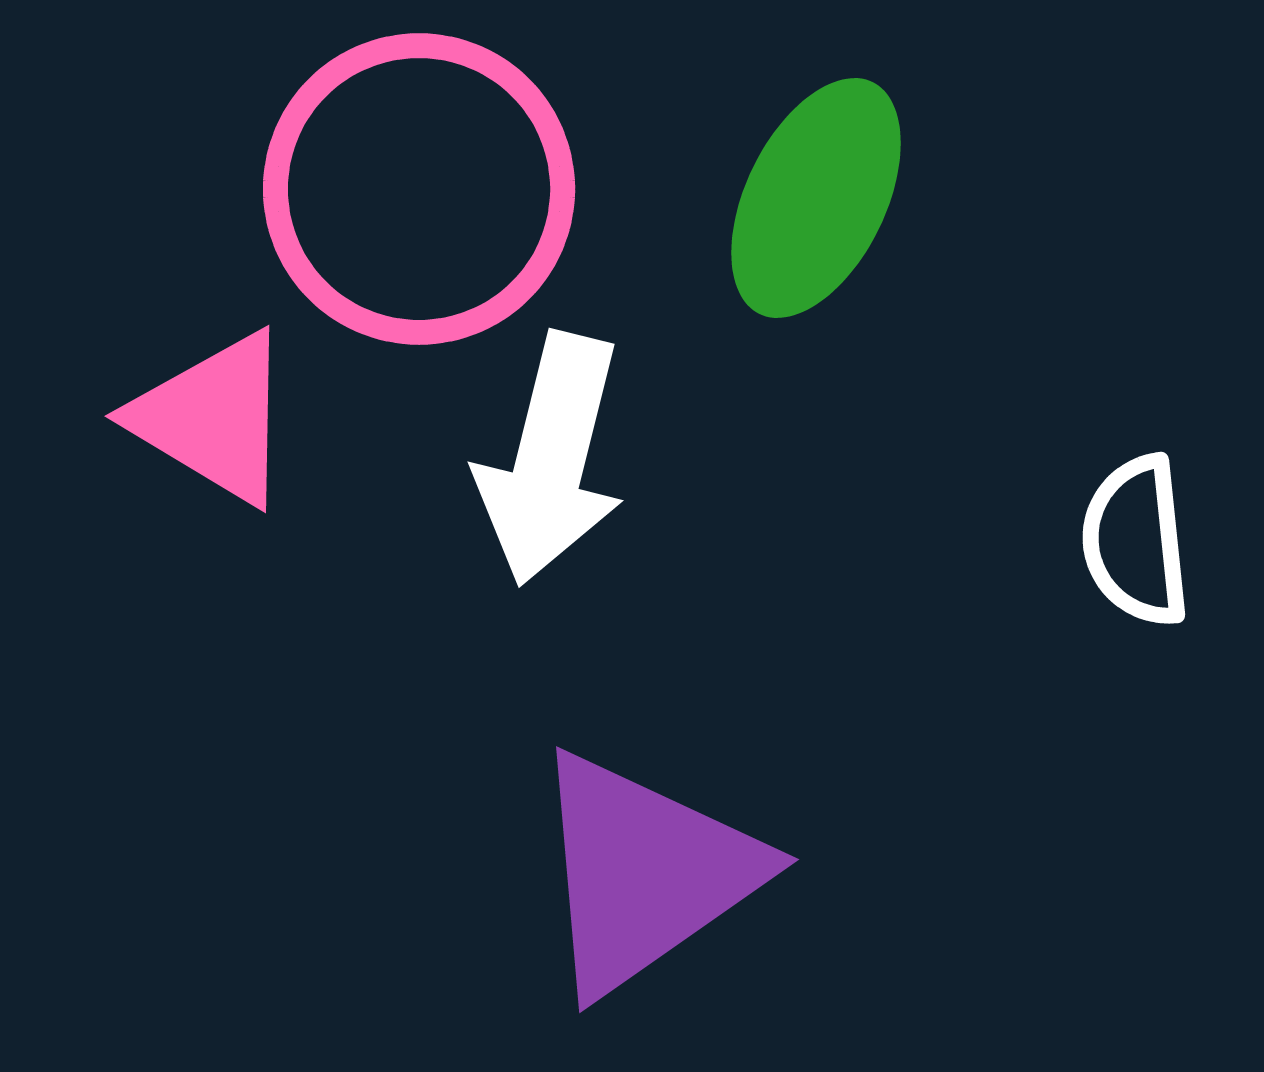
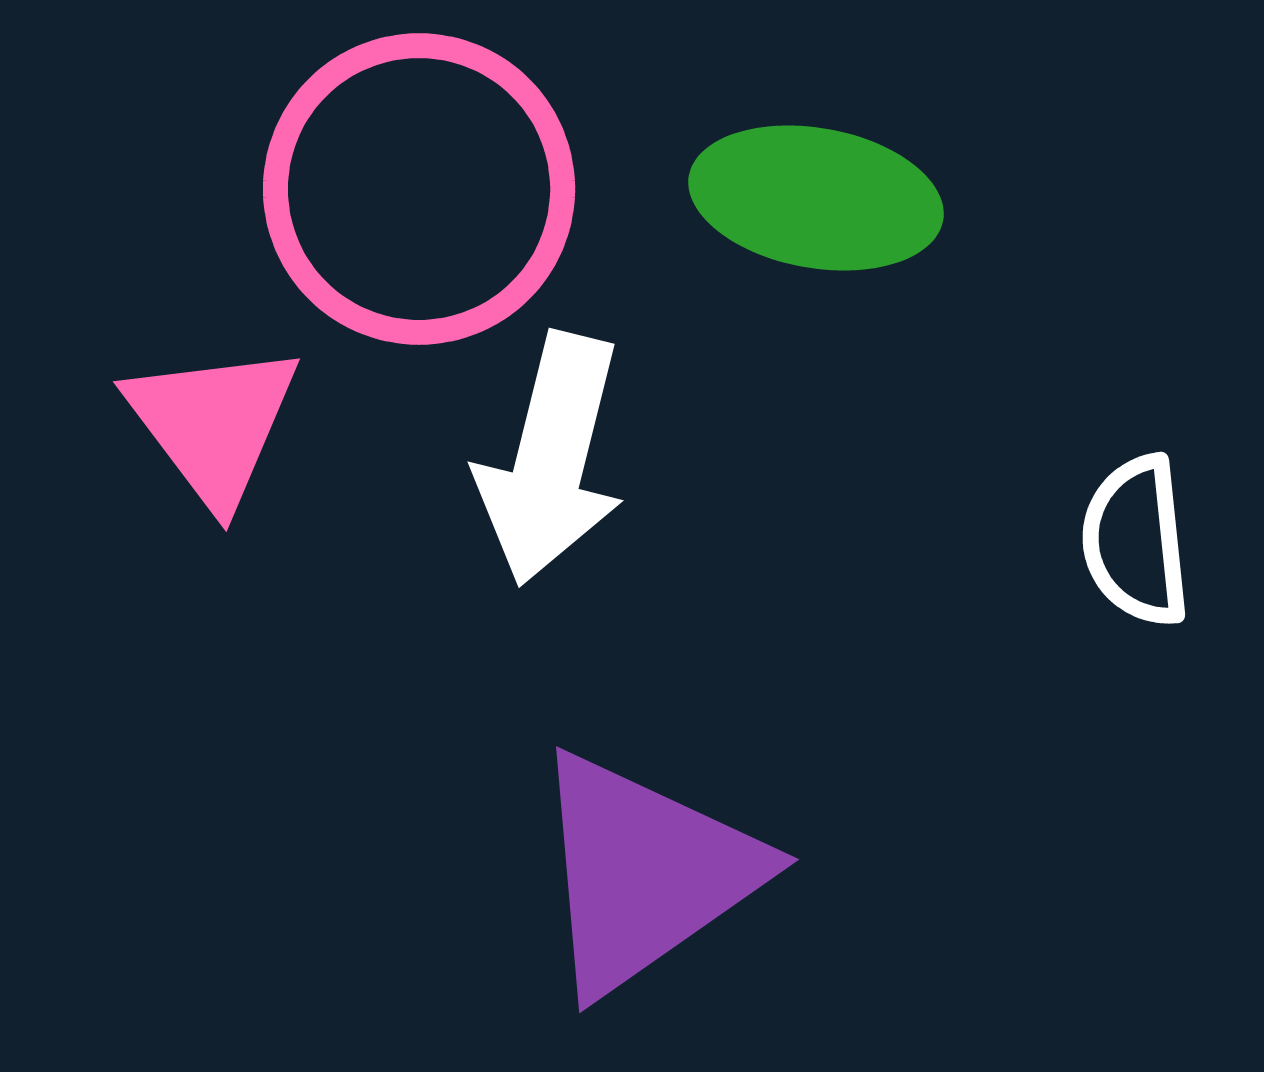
green ellipse: rotated 74 degrees clockwise
pink triangle: moved 6 px down; rotated 22 degrees clockwise
